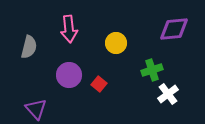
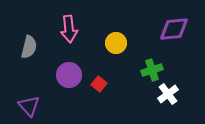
purple triangle: moved 7 px left, 3 px up
